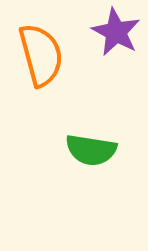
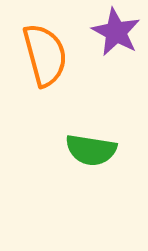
orange semicircle: moved 4 px right
